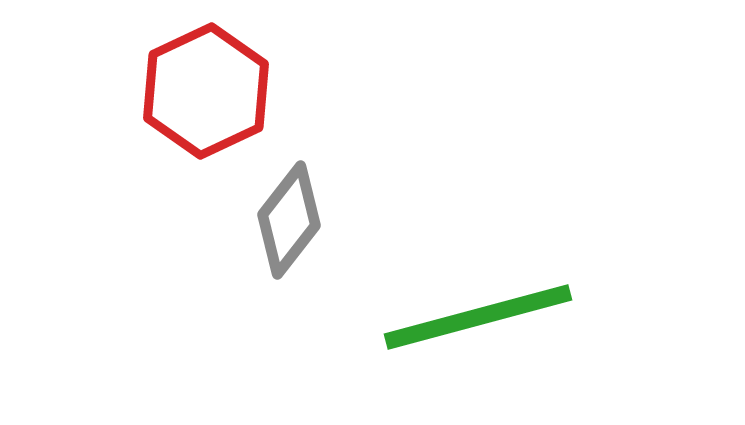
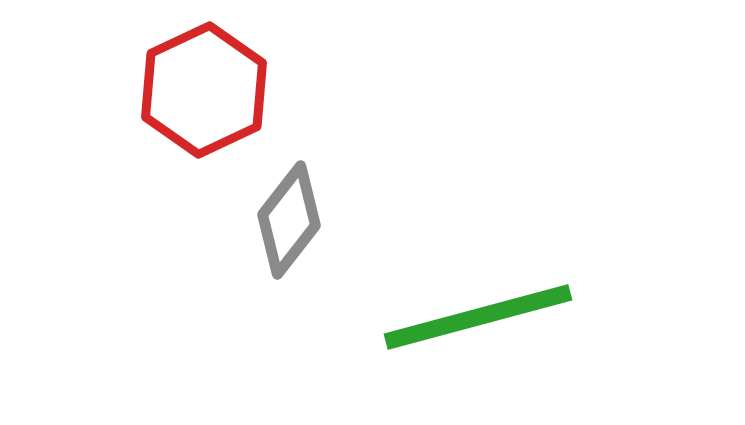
red hexagon: moved 2 px left, 1 px up
